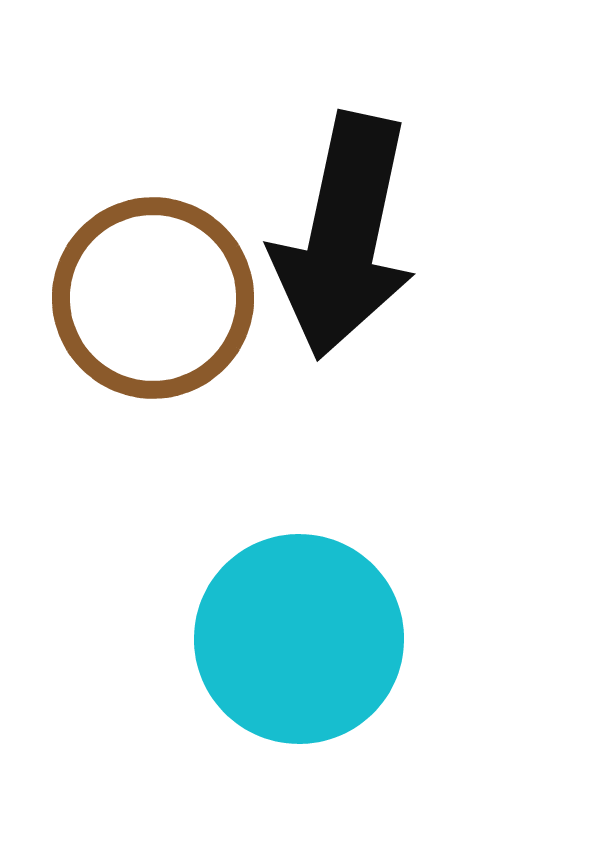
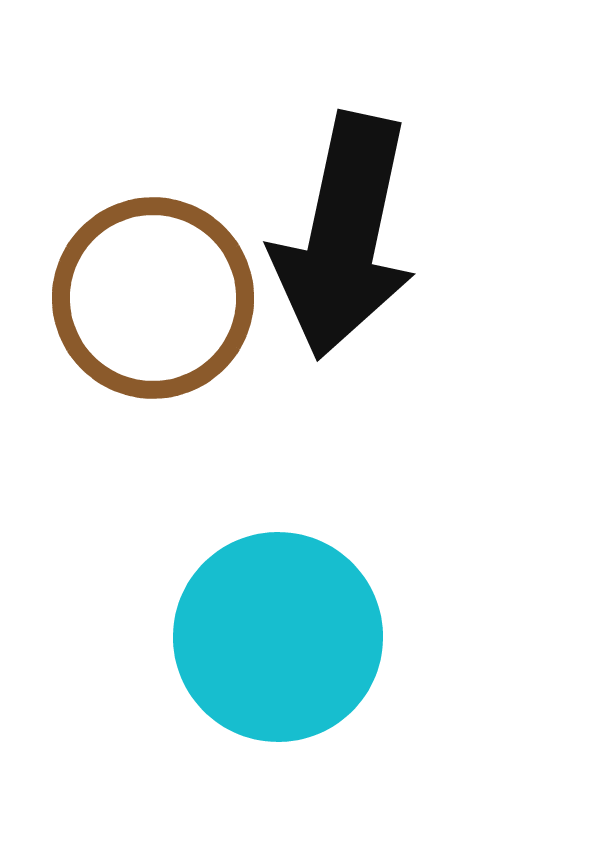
cyan circle: moved 21 px left, 2 px up
